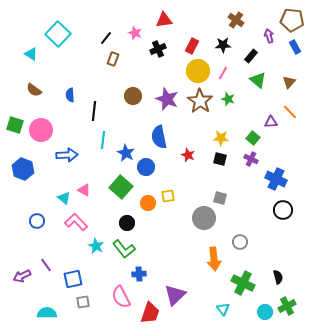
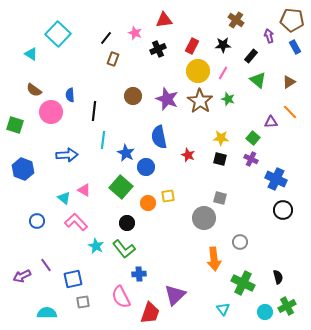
brown triangle at (289, 82): rotated 16 degrees clockwise
pink circle at (41, 130): moved 10 px right, 18 px up
